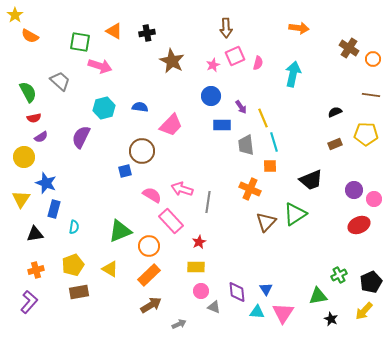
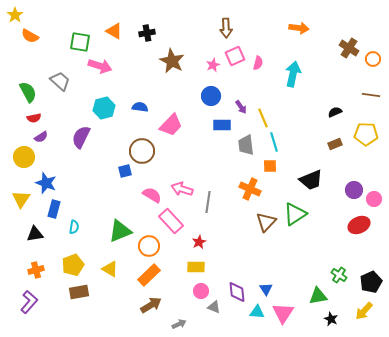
green cross at (339, 275): rotated 28 degrees counterclockwise
